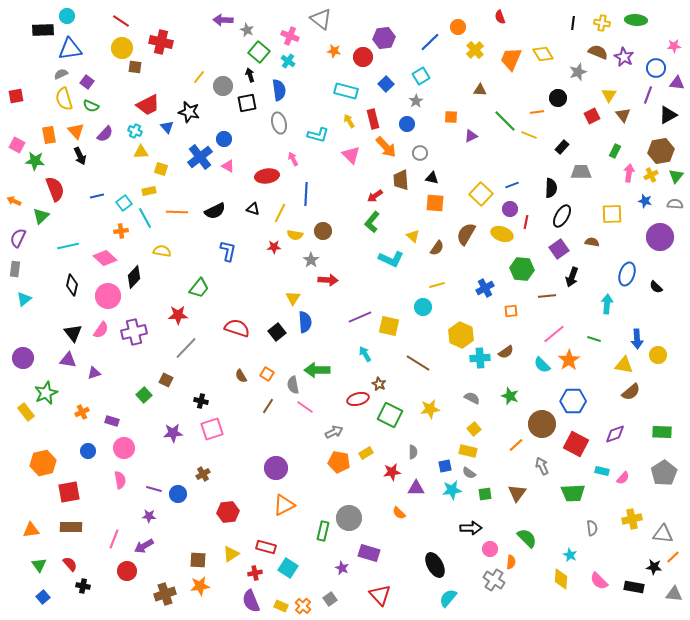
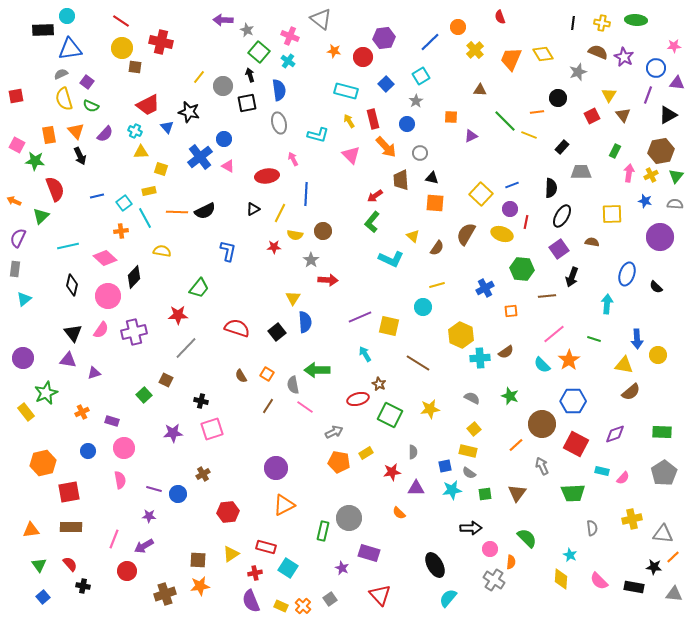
black triangle at (253, 209): rotated 48 degrees counterclockwise
black semicircle at (215, 211): moved 10 px left
